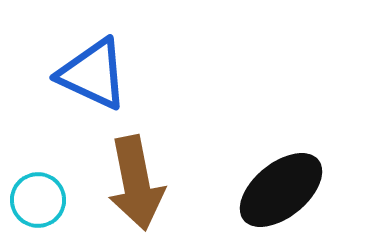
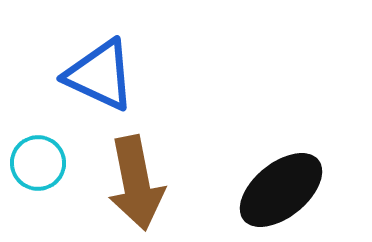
blue triangle: moved 7 px right, 1 px down
cyan circle: moved 37 px up
